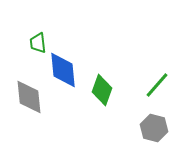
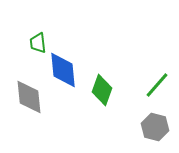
gray hexagon: moved 1 px right, 1 px up
